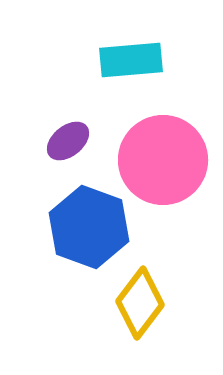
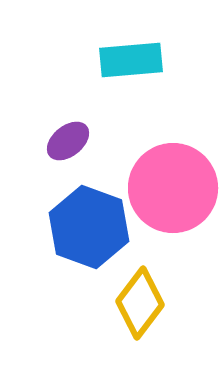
pink circle: moved 10 px right, 28 px down
